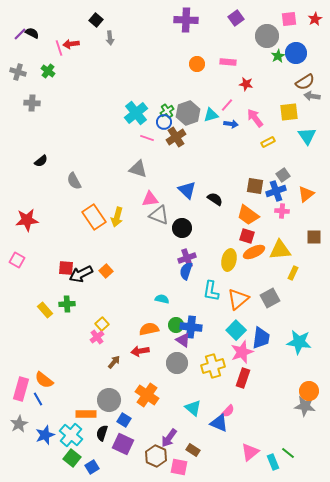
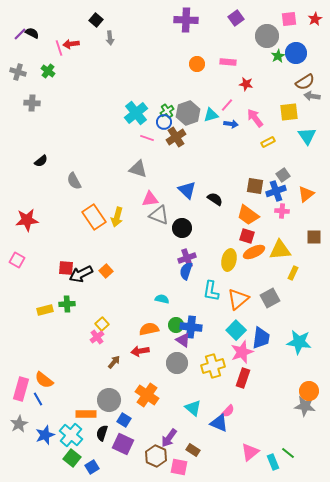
yellow rectangle at (45, 310): rotated 63 degrees counterclockwise
